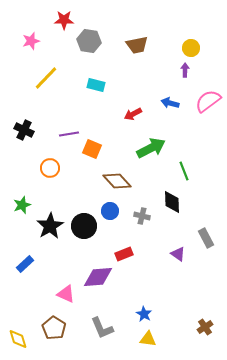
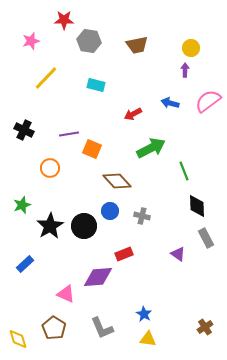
black diamond: moved 25 px right, 4 px down
